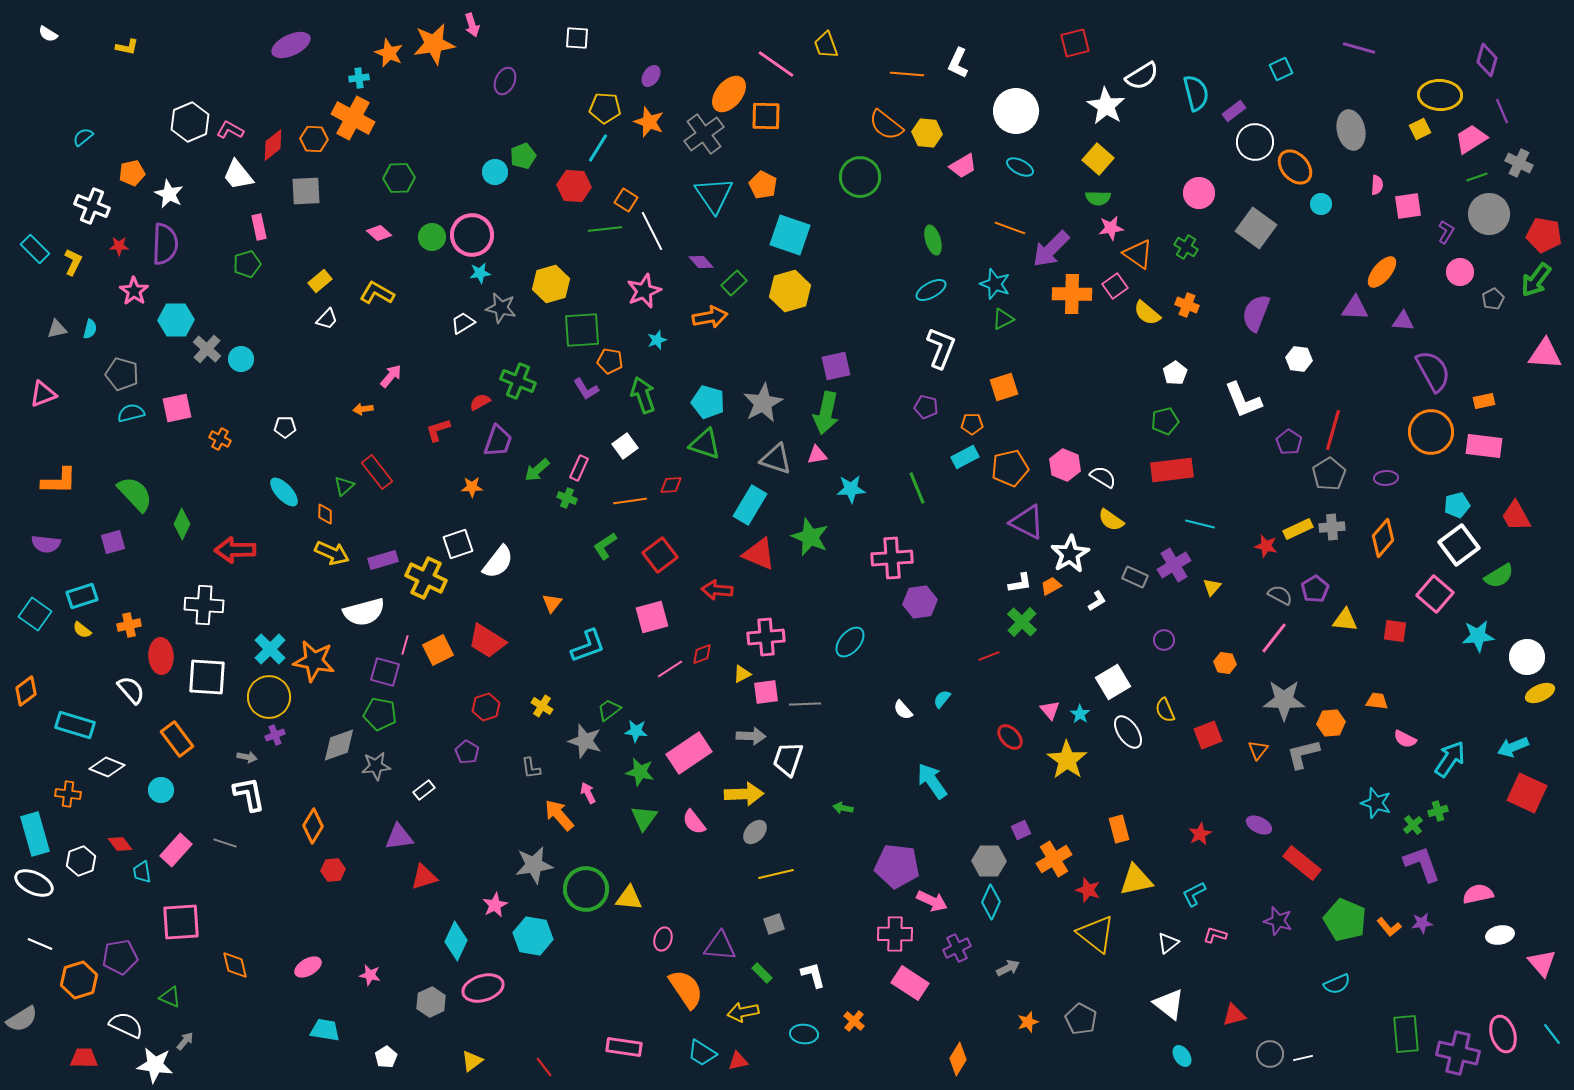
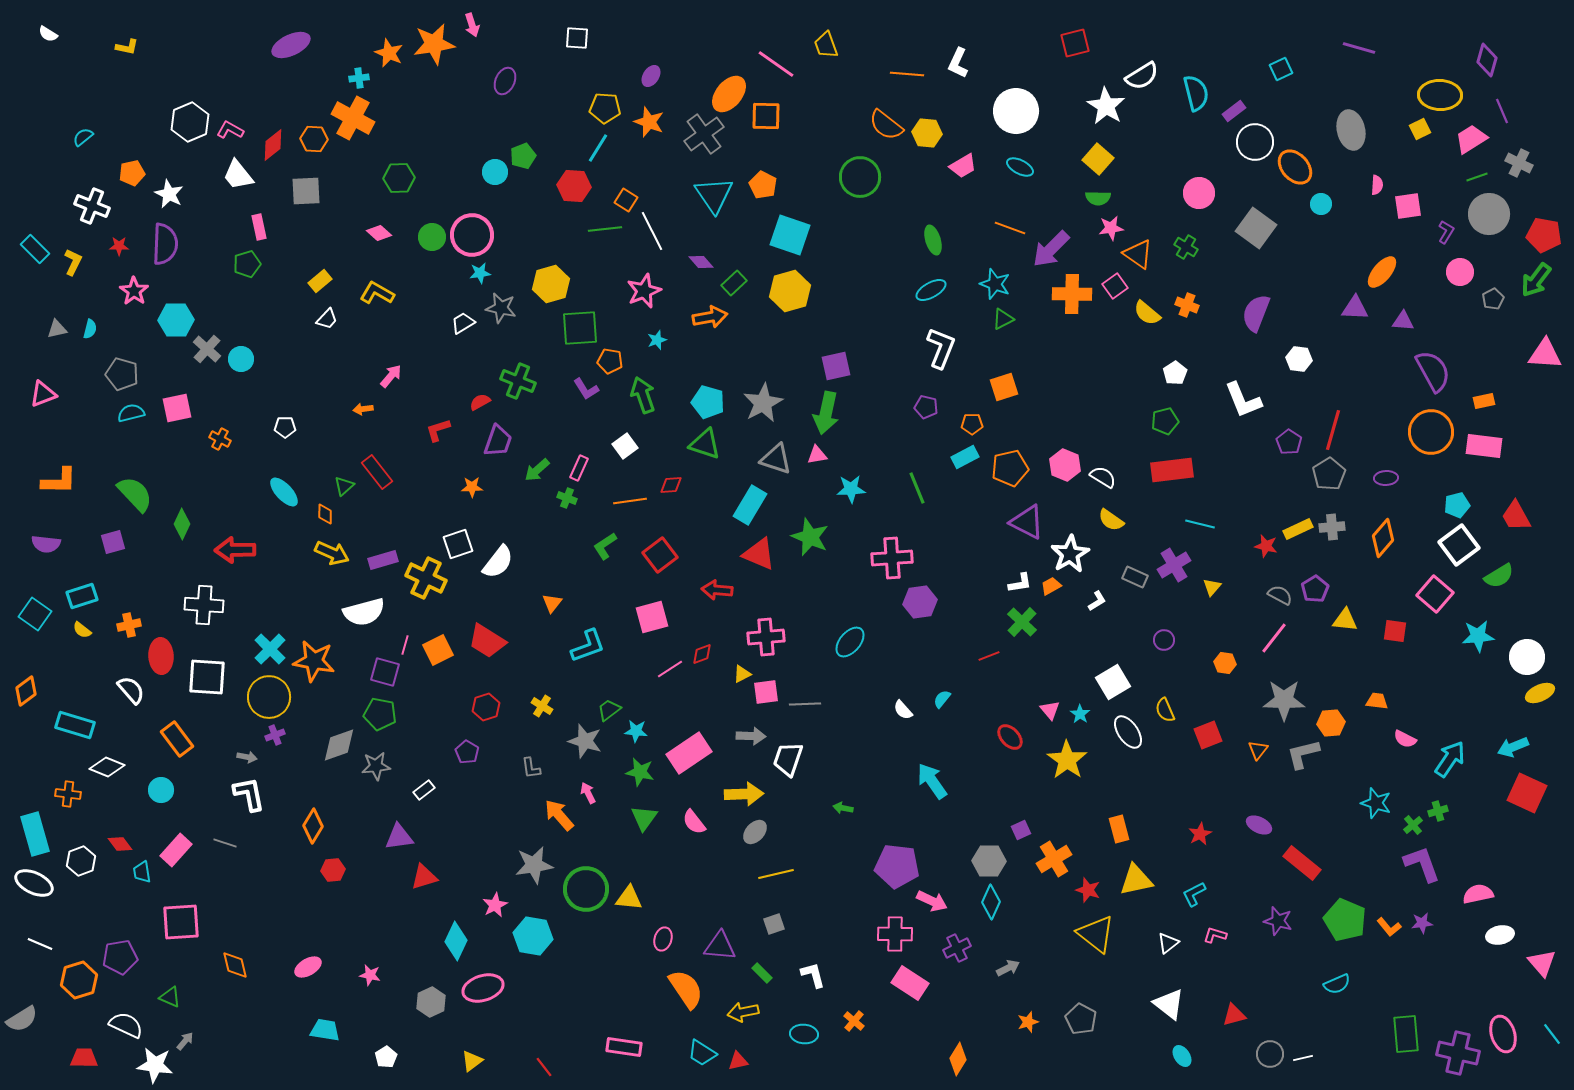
green square at (582, 330): moved 2 px left, 2 px up
